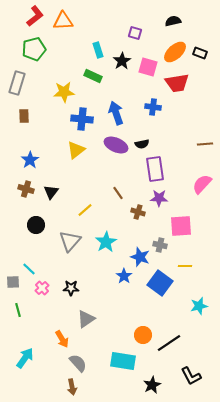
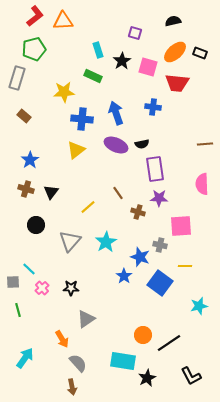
gray rectangle at (17, 83): moved 5 px up
red trapezoid at (177, 83): rotated 15 degrees clockwise
brown rectangle at (24, 116): rotated 48 degrees counterclockwise
pink semicircle at (202, 184): rotated 45 degrees counterclockwise
yellow line at (85, 210): moved 3 px right, 3 px up
black star at (152, 385): moved 5 px left, 7 px up
